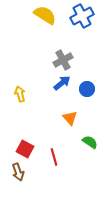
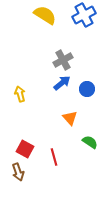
blue cross: moved 2 px right, 1 px up
